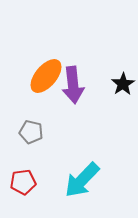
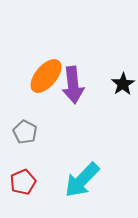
gray pentagon: moved 6 px left; rotated 15 degrees clockwise
red pentagon: rotated 15 degrees counterclockwise
